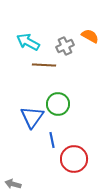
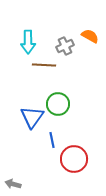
cyan arrow: rotated 120 degrees counterclockwise
